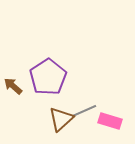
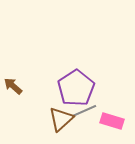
purple pentagon: moved 28 px right, 11 px down
pink rectangle: moved 2 px right
